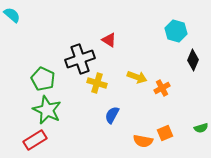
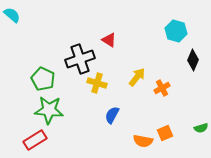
yellow arrow: rotated 72 degrees counterclockwise
green star: moved 2 px right; rotated 20 degrees counterclockwise
